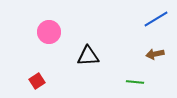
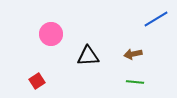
pink circle: moved 2 px right, 2 px down
brown arrow: moved 22 px left
